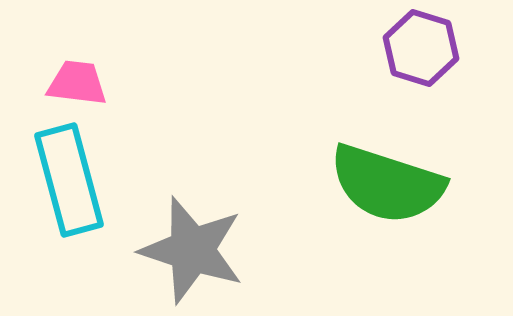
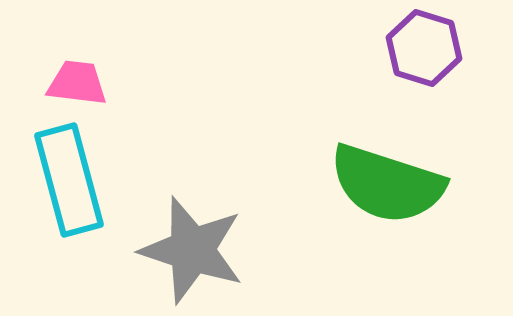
purple hexagon: moved 3 px right
